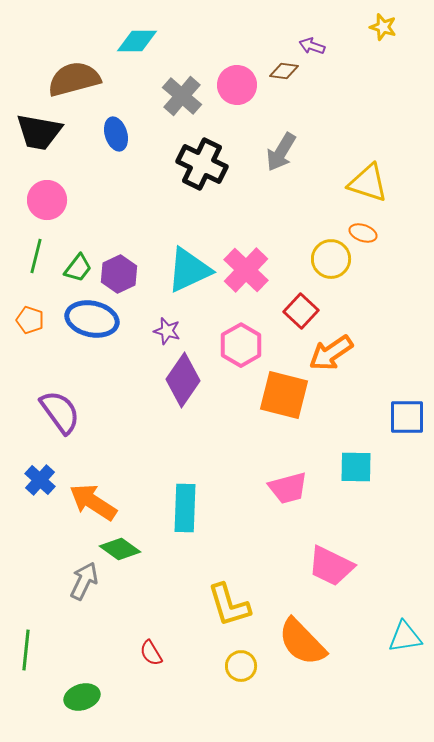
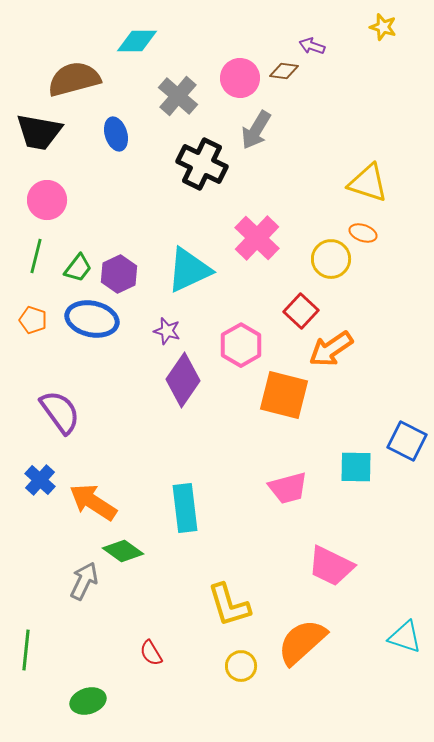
pink circle at (237, 85): moved 3 px right, 7 px up
gray cross at (182, 96): moved 4 px left
gray arrow at (281, 152): moved 25 px left, 22 px up
pink cross at (246, 270): moved 11 px right, 32 px up
orange pentagon at (30, 320): moved 3 px right
orange arrow at (331, 353): moved 4 px up
blue square at (407, 417): moved 24 px down; rotated 27 degrees clockwise
cyan rectangle at (185, 508): rotated 9 degrees counterclockwise
green diamond at (120, 549): moved 3 px right, 2 px down
cyan triangle at (405, 637): rotated 27 degrees clockwise
orange semicircle at (302, 642): rotated 92 degrees clockwise
green ellipse at (82, 697): moved 6 px right, 4 px down
